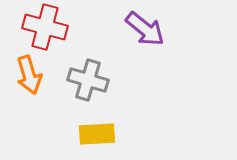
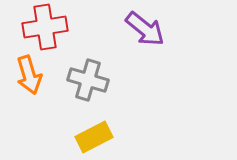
red cross: rotated 24 degrees counterclockwise
yellow rectangle: moved 3 px left, 3 px down; rotated 24 degrees counterclockwise
